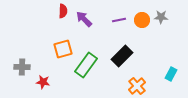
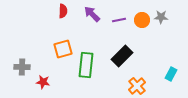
purple arrow: moved 8 px right, 5 px up
green rectangle: rotated 30 degrees counterclockwise
